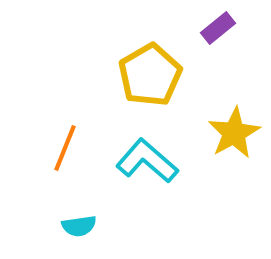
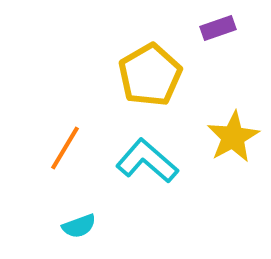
purple rectangle: rotated 20 degrees clockwise
yellow star: moved 1 px left, 4 px down
orange line: rotated 9 degrees clockwise
cyan semicircle: rotated 12 degrees counterclockwise
